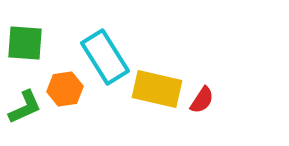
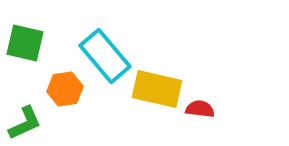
green square: rotated 9 degrees clockwise
cyan rectangle: moved 1 px up; rotated 8 degrees counterclockwise
red semicircle: moved 2 px left, 9 px down; rotated 116 degrees counterclockwise
green L-shape: moved 16 px down
